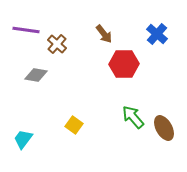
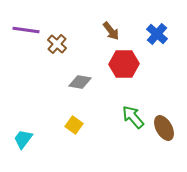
brown arrow: moved 7 px right, 3 px up
gray diamond: moved 44 px right, 7 px down
